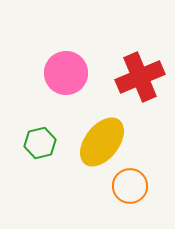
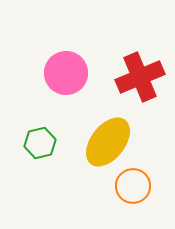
yellow ellipse: moved 6 px right
orange circle: moved 3 px right
